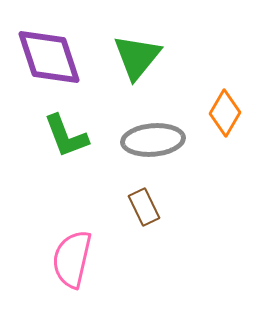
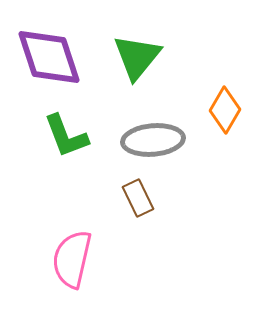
orange diamond: moved 3 px up
brown rectangle: moved 6 px left, 9 px up
